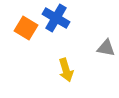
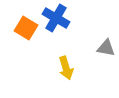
yellow arrow: moved 2 px up
